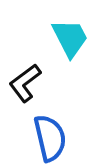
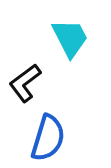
blue semicircle: moved 2 px left; rotated 30 degrees clockwise
